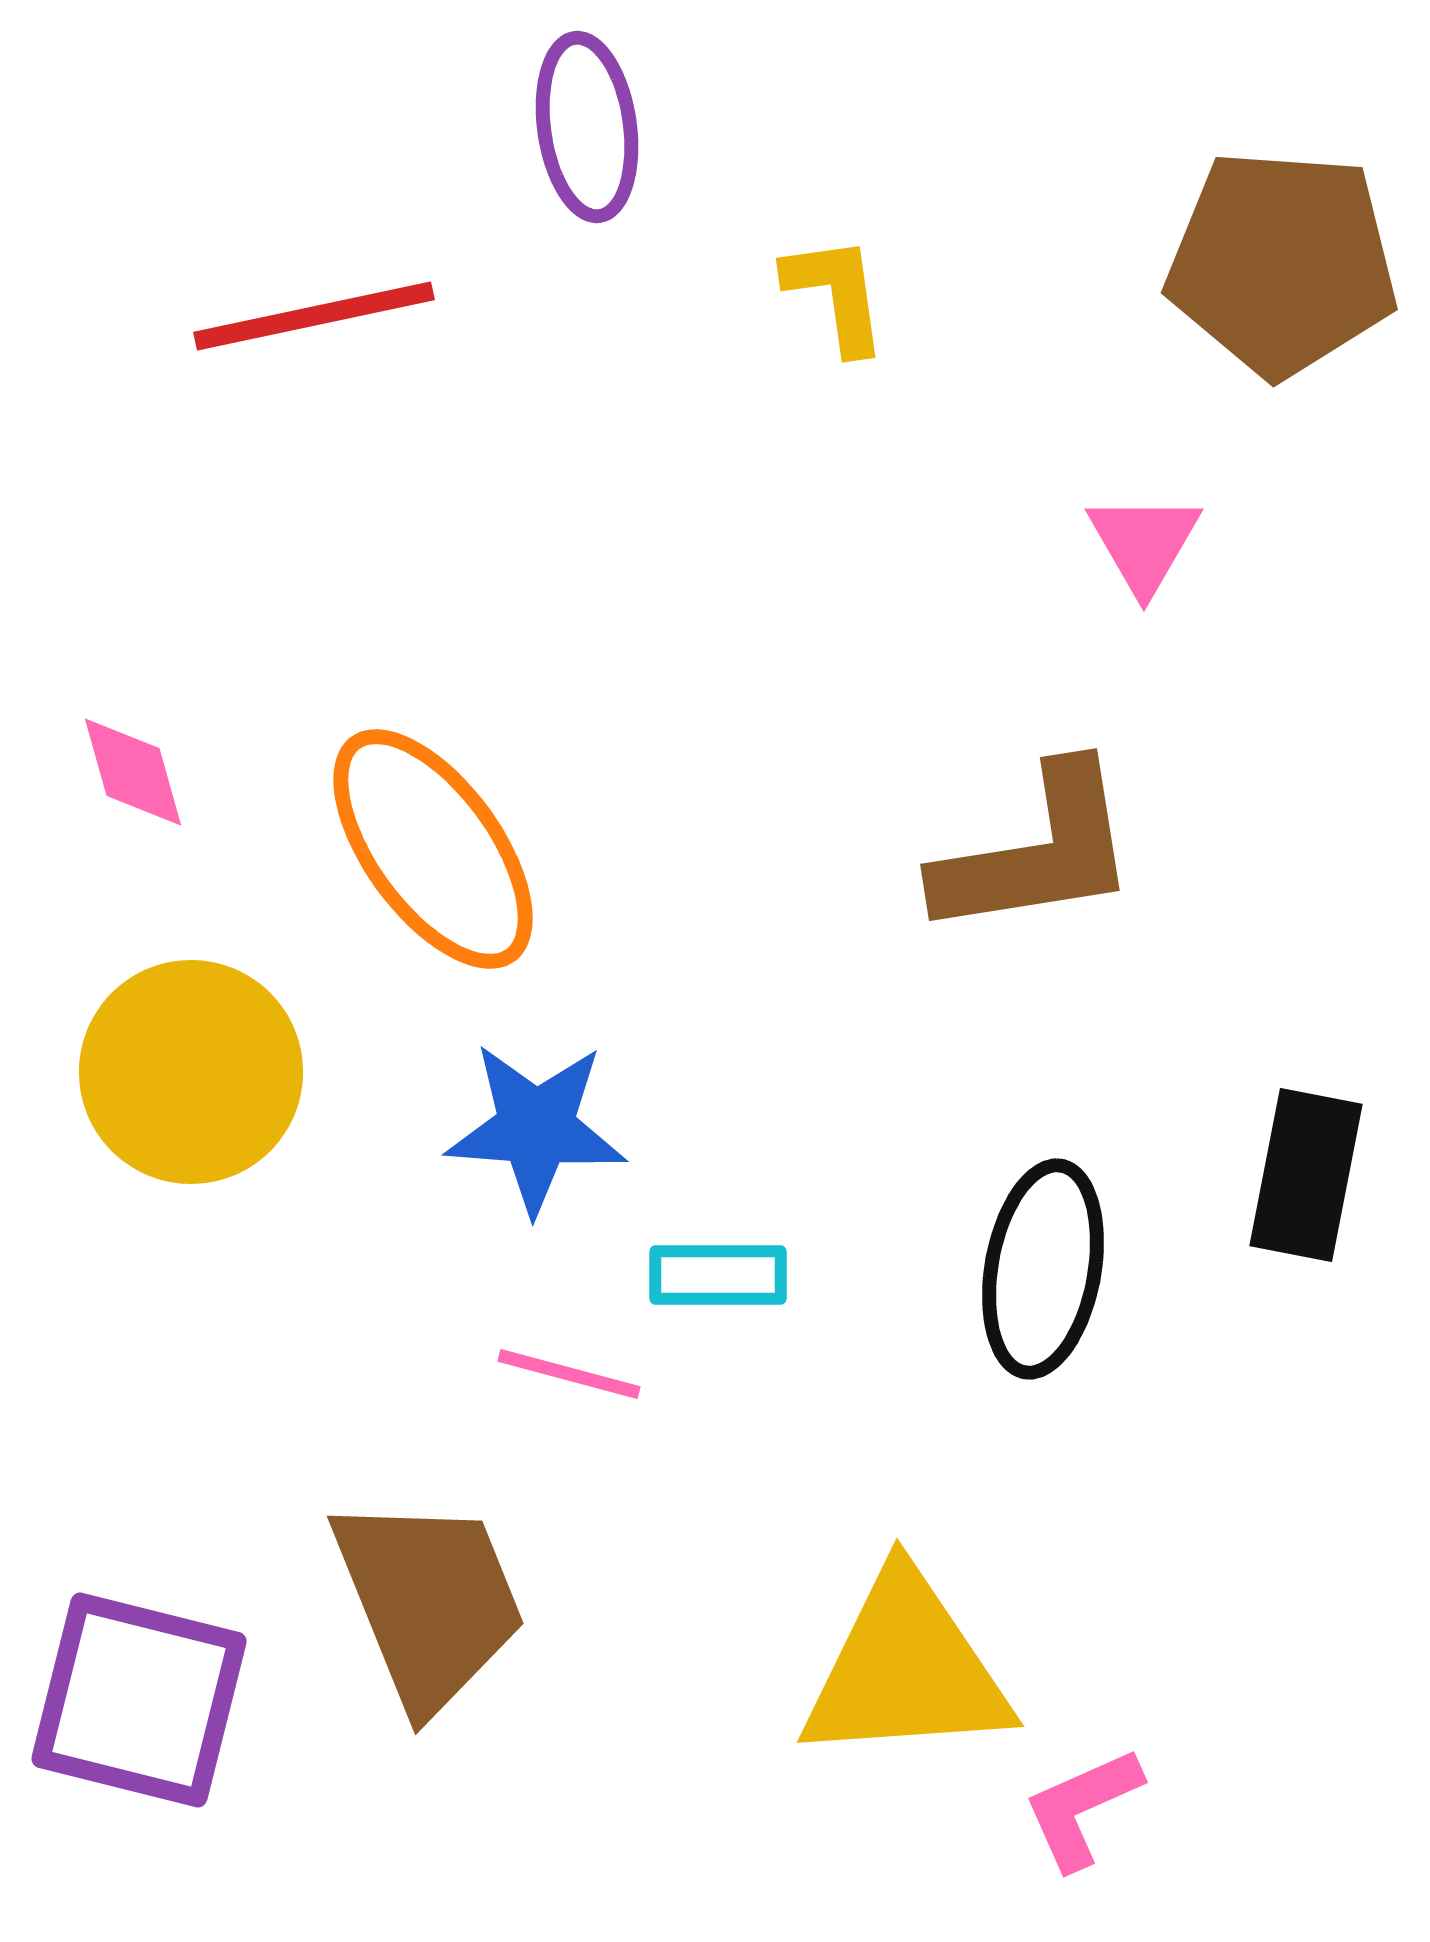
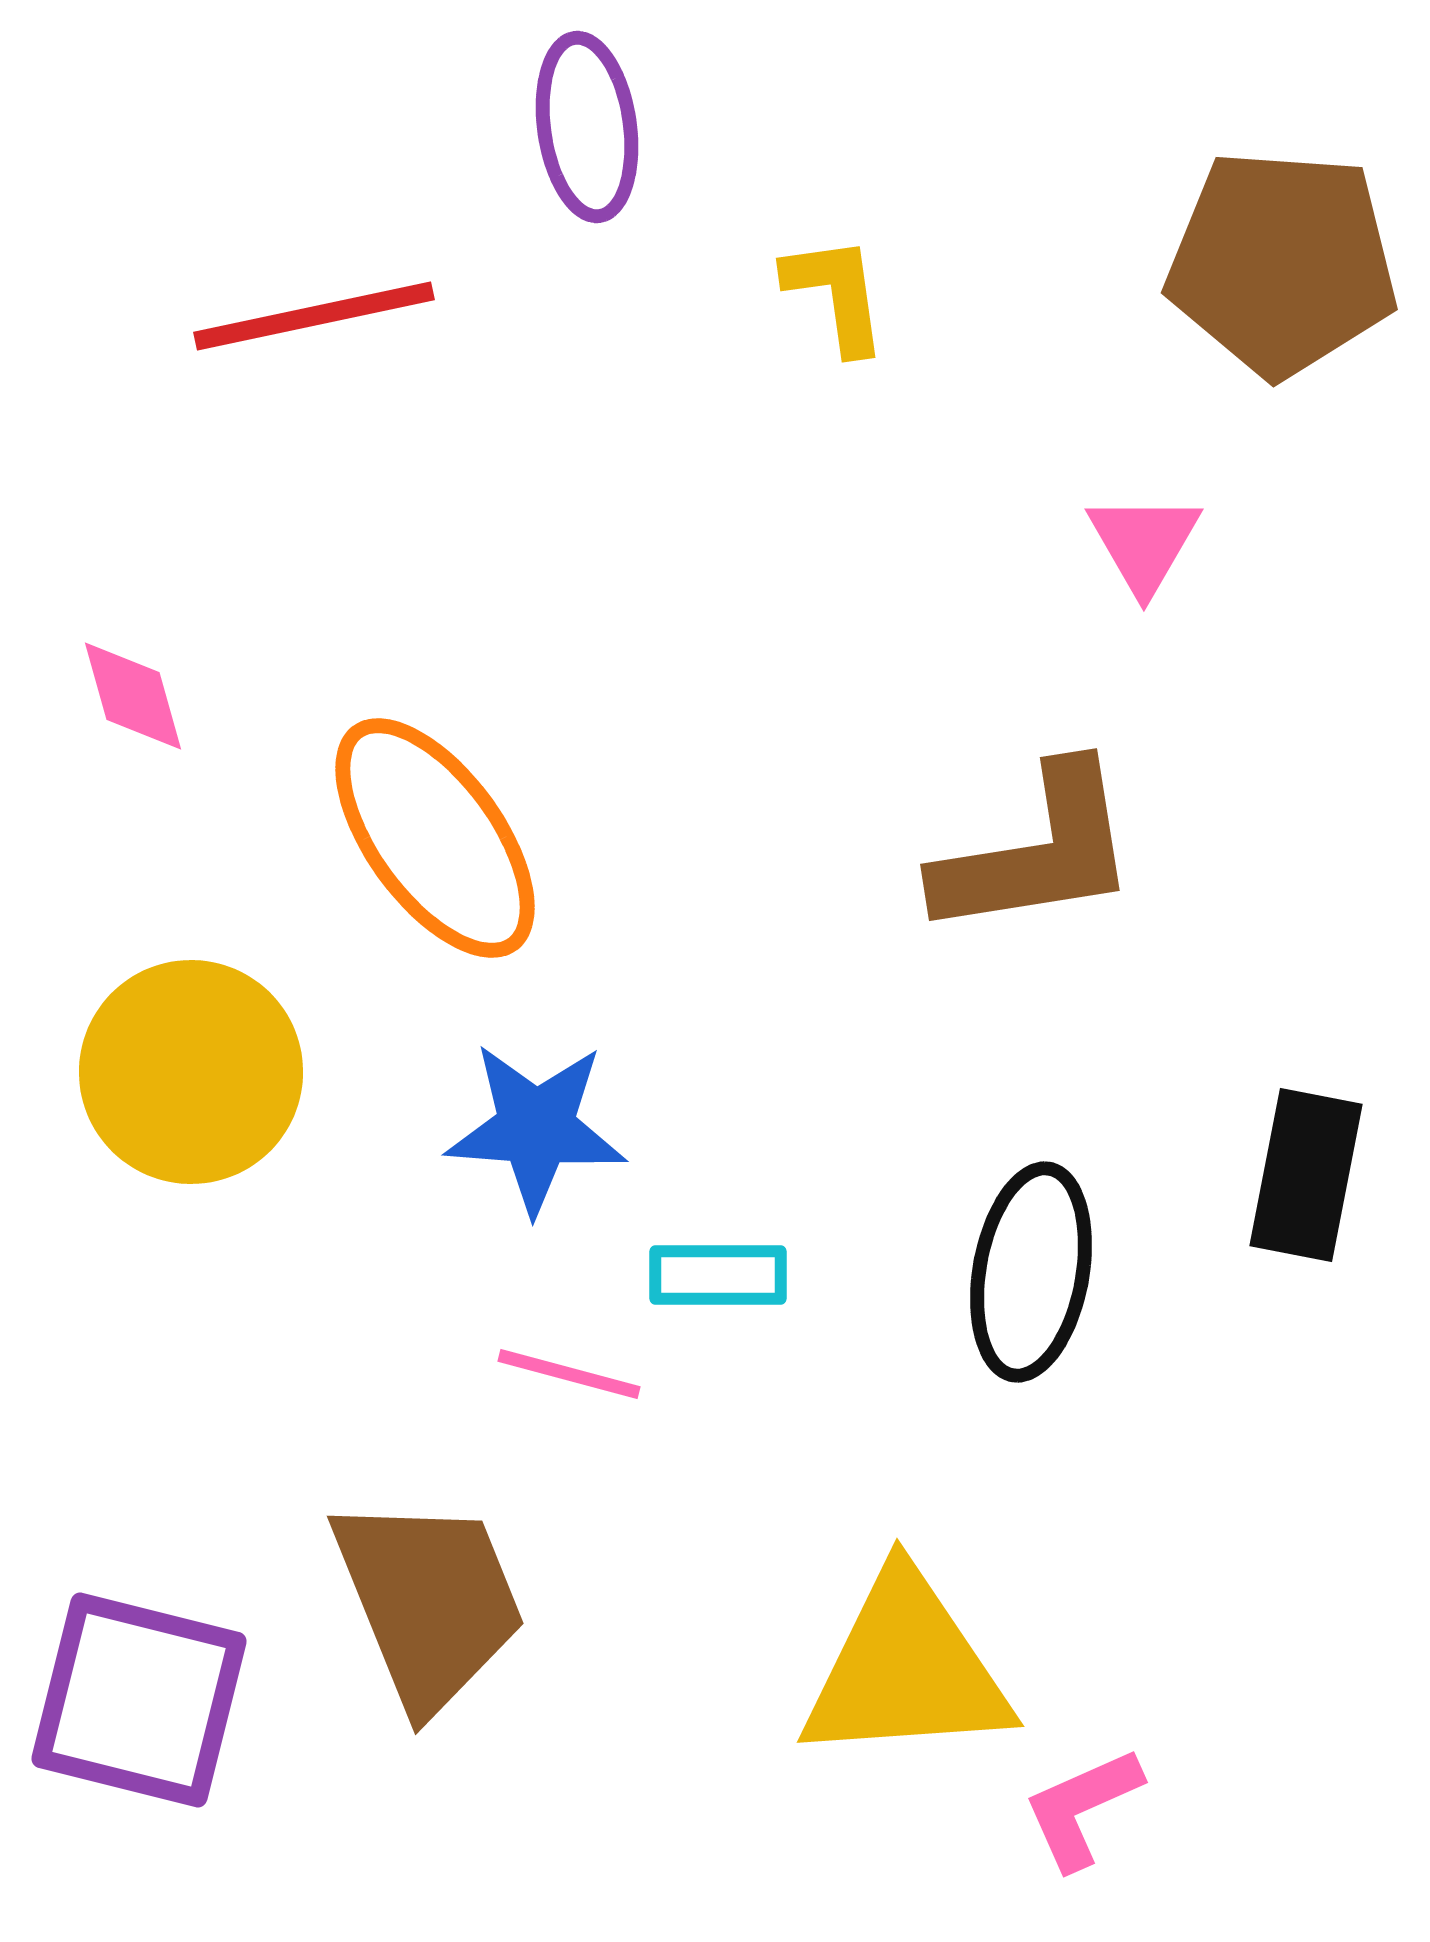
pink diamond: moved 76 px up
orange ellipse: moved 2 px right, 11 px up
black ellipse: moved 12 px left, 3 px down
